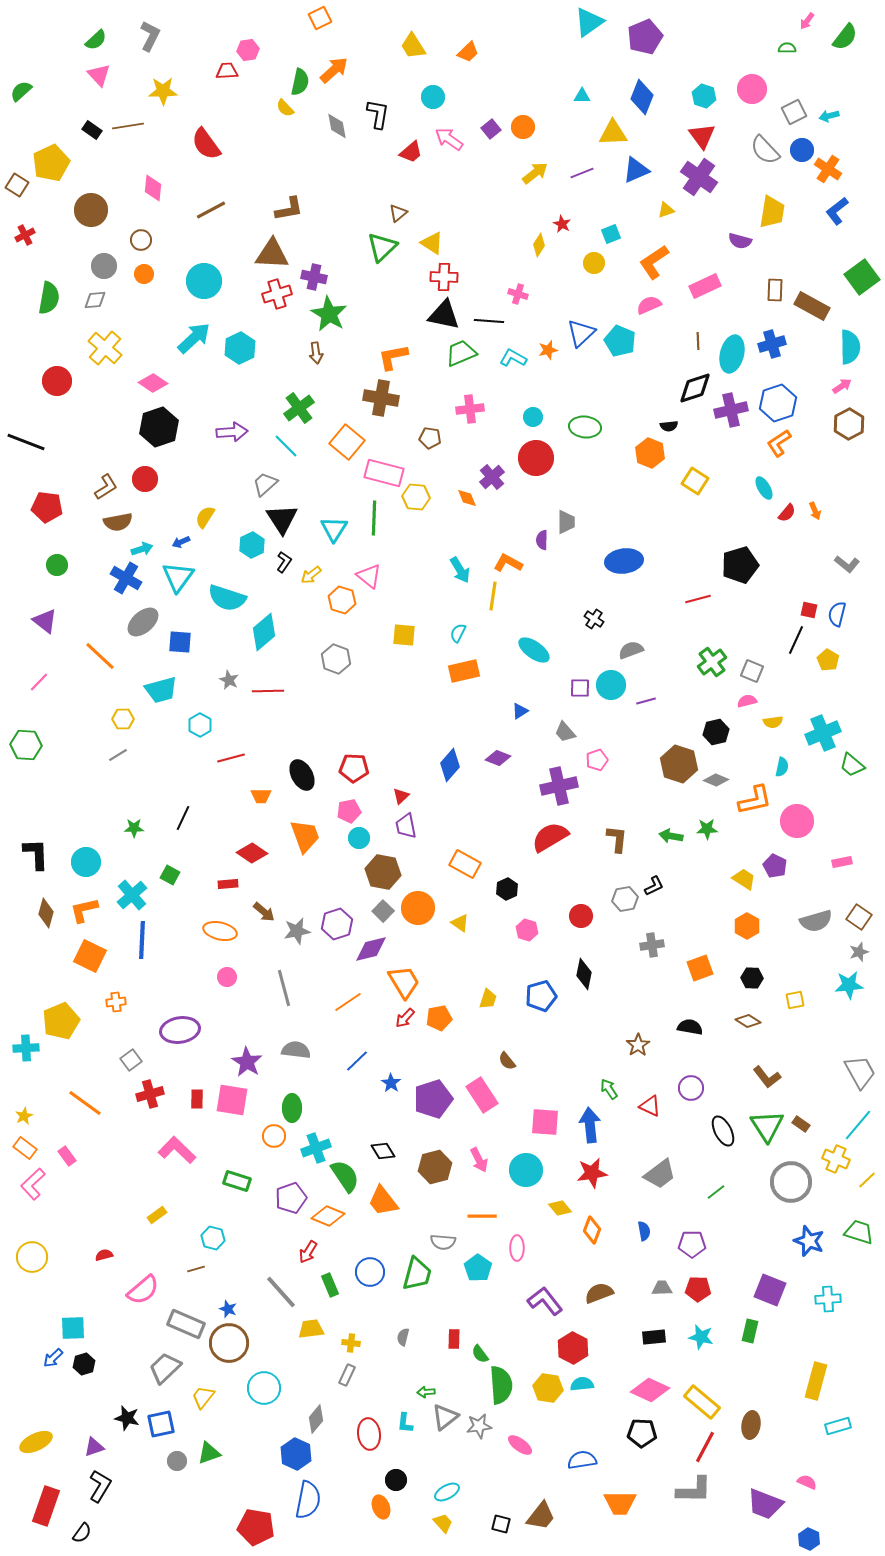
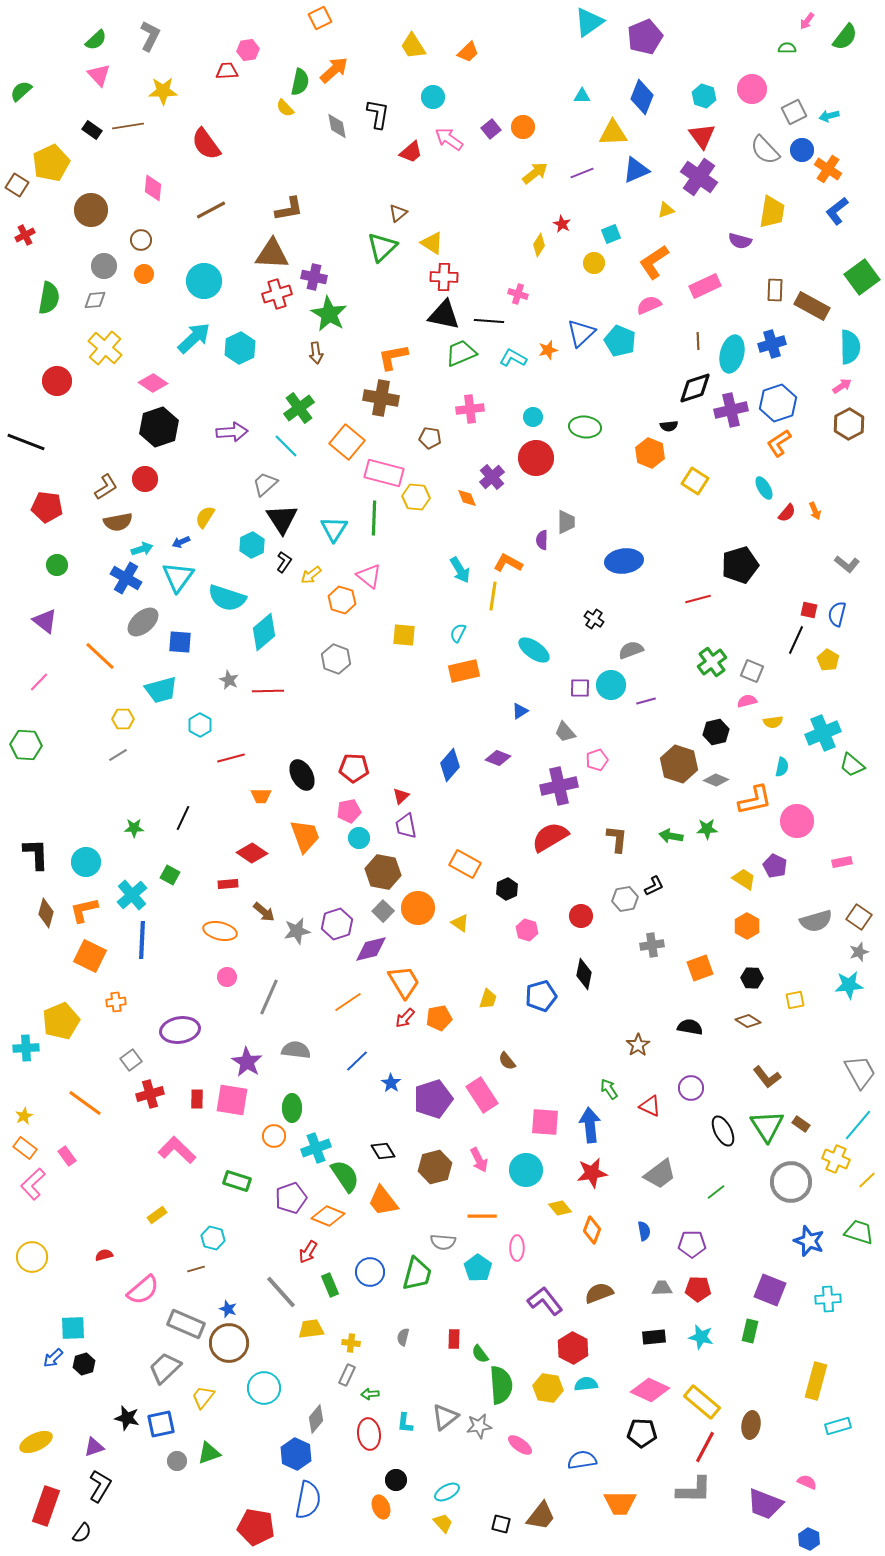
gray line at (284, 988): moved 15 px left, 9 px down; rotated 39 degrees clockwise
cyan semicircle at (582, 1384): moved 4 px right
green arrow at (426, 1392): moved 56 px left, 2 px down
